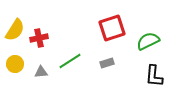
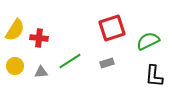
red cross: rotated 18 degrees clockwise
yellow circle: moved 2 px down
